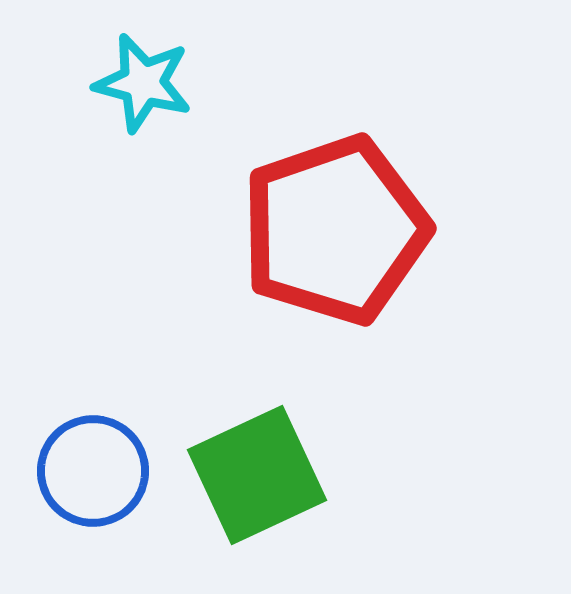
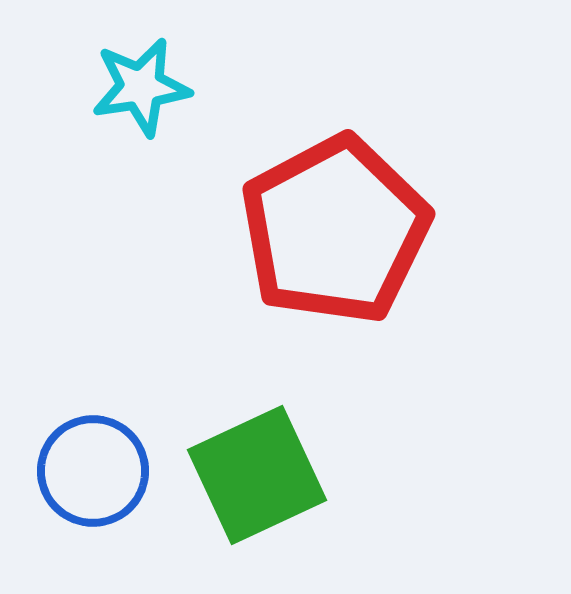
cyan star: moved 2 px left, 4 px down; rotated 24 degrees counterclockwise
red pentagon: rotated 9 degrees counterclockwise
